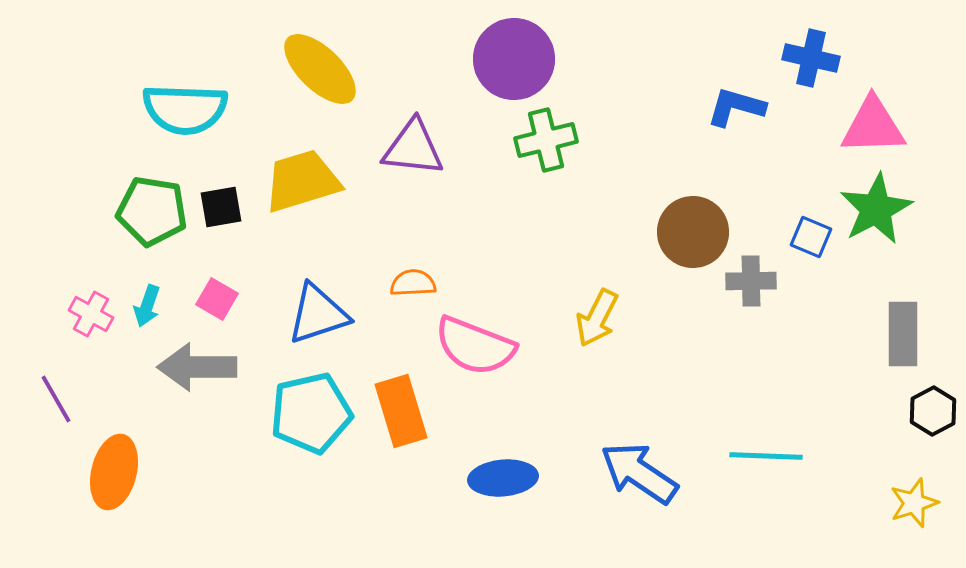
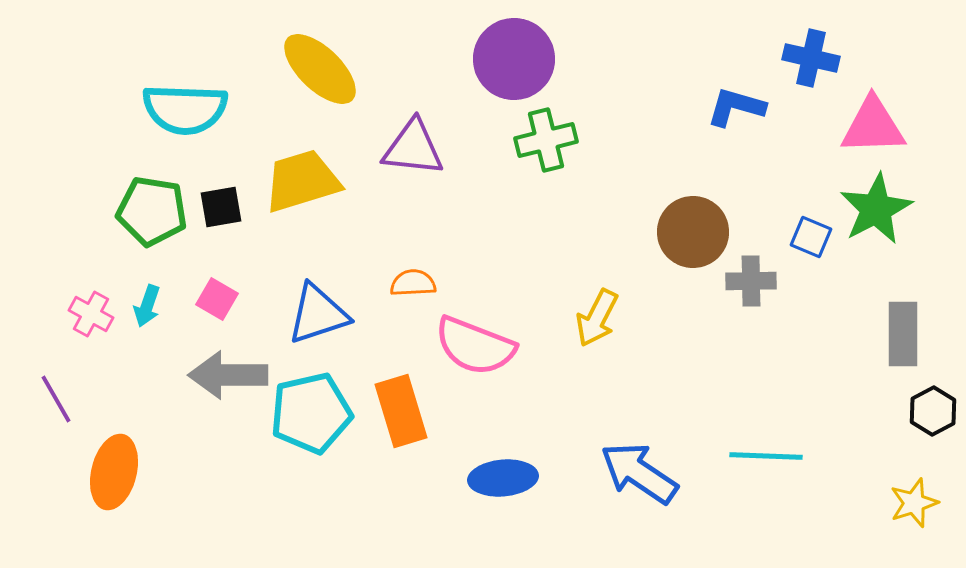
gray arrow: moved 31 px right, 8 px down
